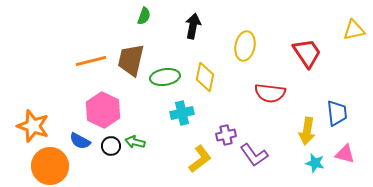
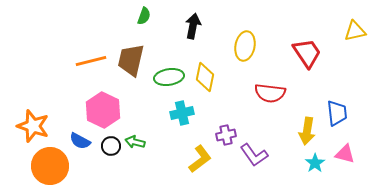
yellow triangle: moved 1 px right, 1 px down
green ellipse: moved 4 px right
cyan star: rotated 24 degrees clockwise
